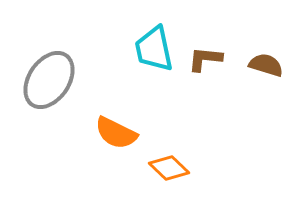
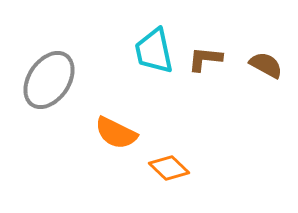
cyan trapezoid: moved 2 px down
brown semicircle: rotated 12 degrees clockwise
